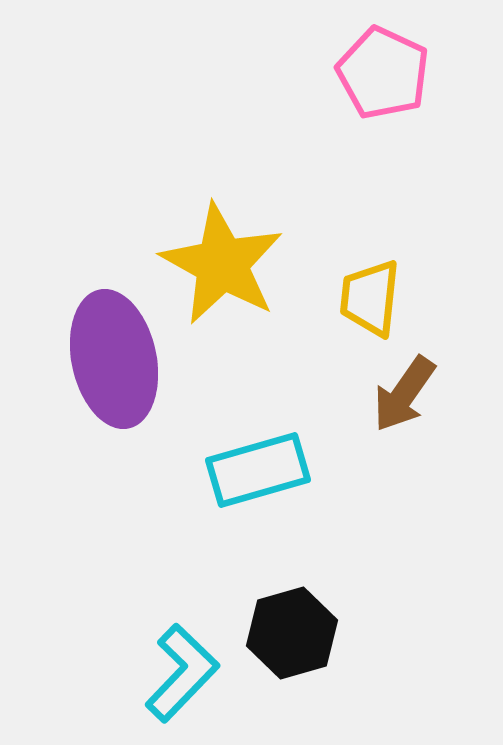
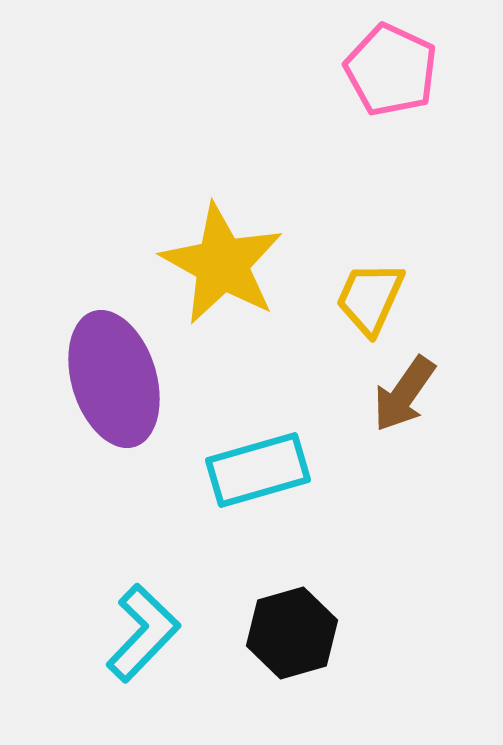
pink pentagon: moved 8 px right, 3 px up
yellow trapezoid: rotated 18 degrees clockwise
purple ellipse: moved 20 px down; rotated 5 degrees counterclockwise
cyan L-shape: moved 39 px left, 40 px up
